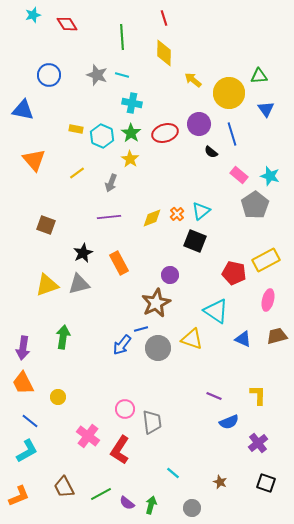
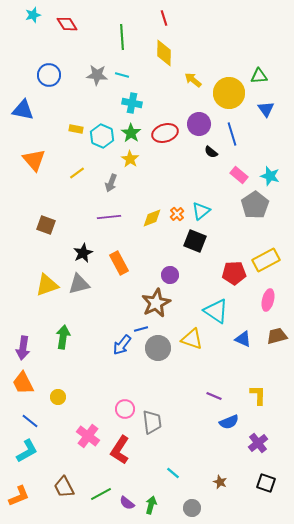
gray star at (97, 75): rotated 15 degrees counterclockwise
red pentagon at (234, 273): rotated 15 degrees counterclockwise
